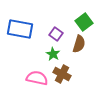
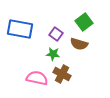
brown semicircle: rotated 90 degrees clockwise
green star: rotated 24 degrees counterclockwise
